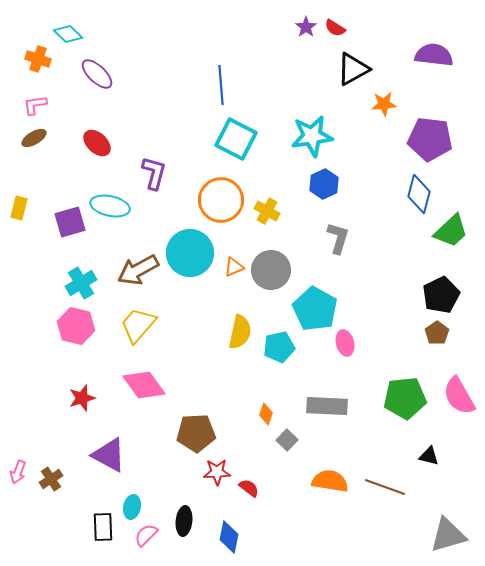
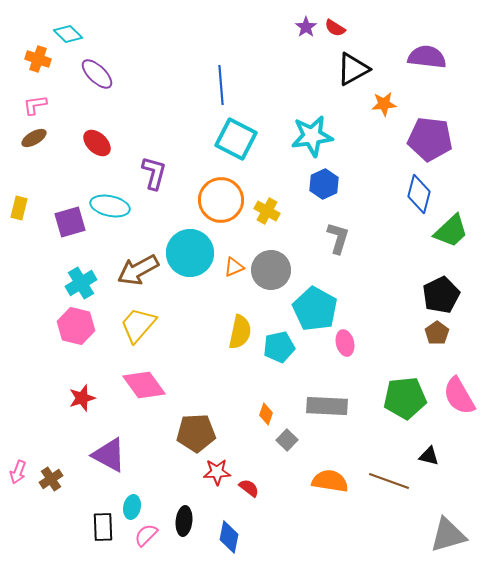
purple semicircle at (434, 55): moved 7 px left, 2 px down
brown line at (385, 487): moved 4 px right, 6 px up
